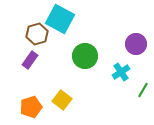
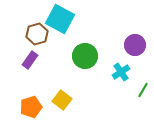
purple circle: moved 1 px left, 1 px down
